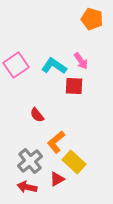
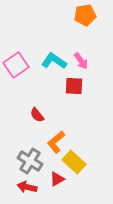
orange pentagon: moved 7 px left, 4 px up; rotated 25 degrees counterclockwise
cyan L-shape: moved 5 px up
gray cross: rotated 20 degrees counterclockwise
